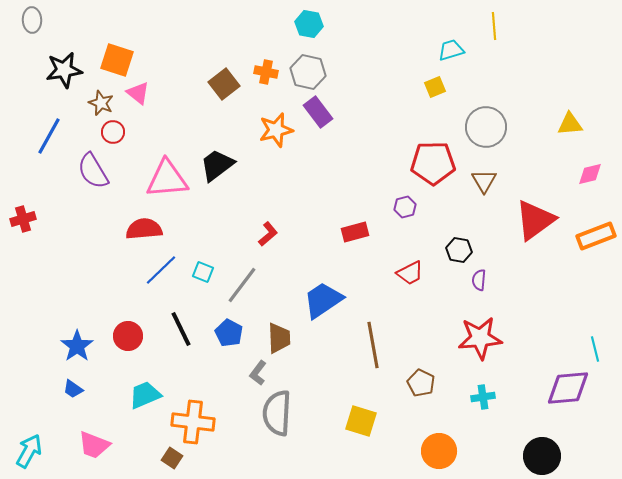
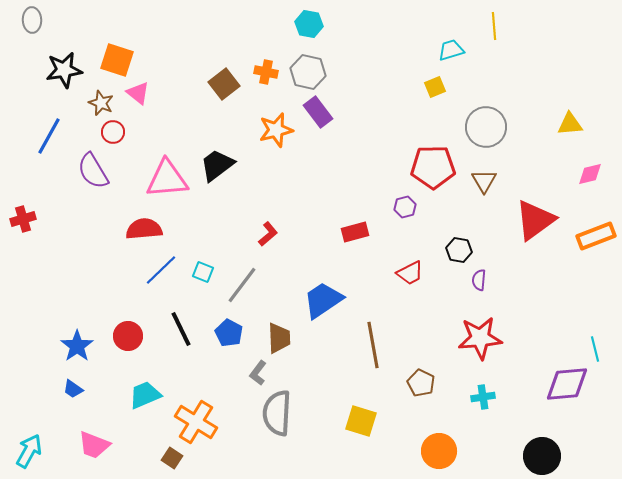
red pentagon at (433, 163): moved 4 px down
purple diamond at (568, 388): moved 1 px left, 4 px up
orange cross at (193, 422): moved 3 px right; rotated 24 degrees clockwise
